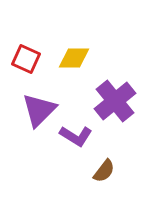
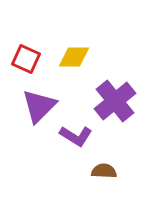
yellow diamond: moved 1 px up
purple triangle: moved 4 px up
brown semicircle: rotated 125 degrees counterclockwise
